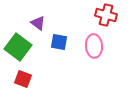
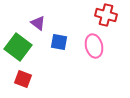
pink ellipse: rotated 10 degrees counterclockwise
